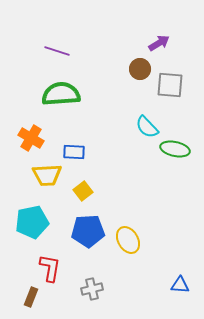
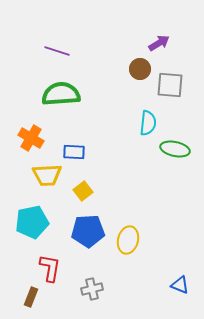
cyan semicircle: moved 1 px right, 4 px up; rotated 130 degrees counterclockwise
yellow ellipse: rotated 44 degrees clockwise
blue triangle: rotated 18 degrees clockwise
